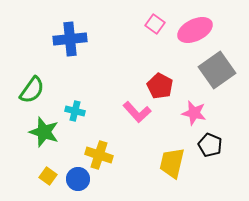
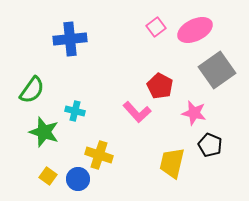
pink square: moved 1 px right, 3 px down; rotated 18 degrees clockwise
